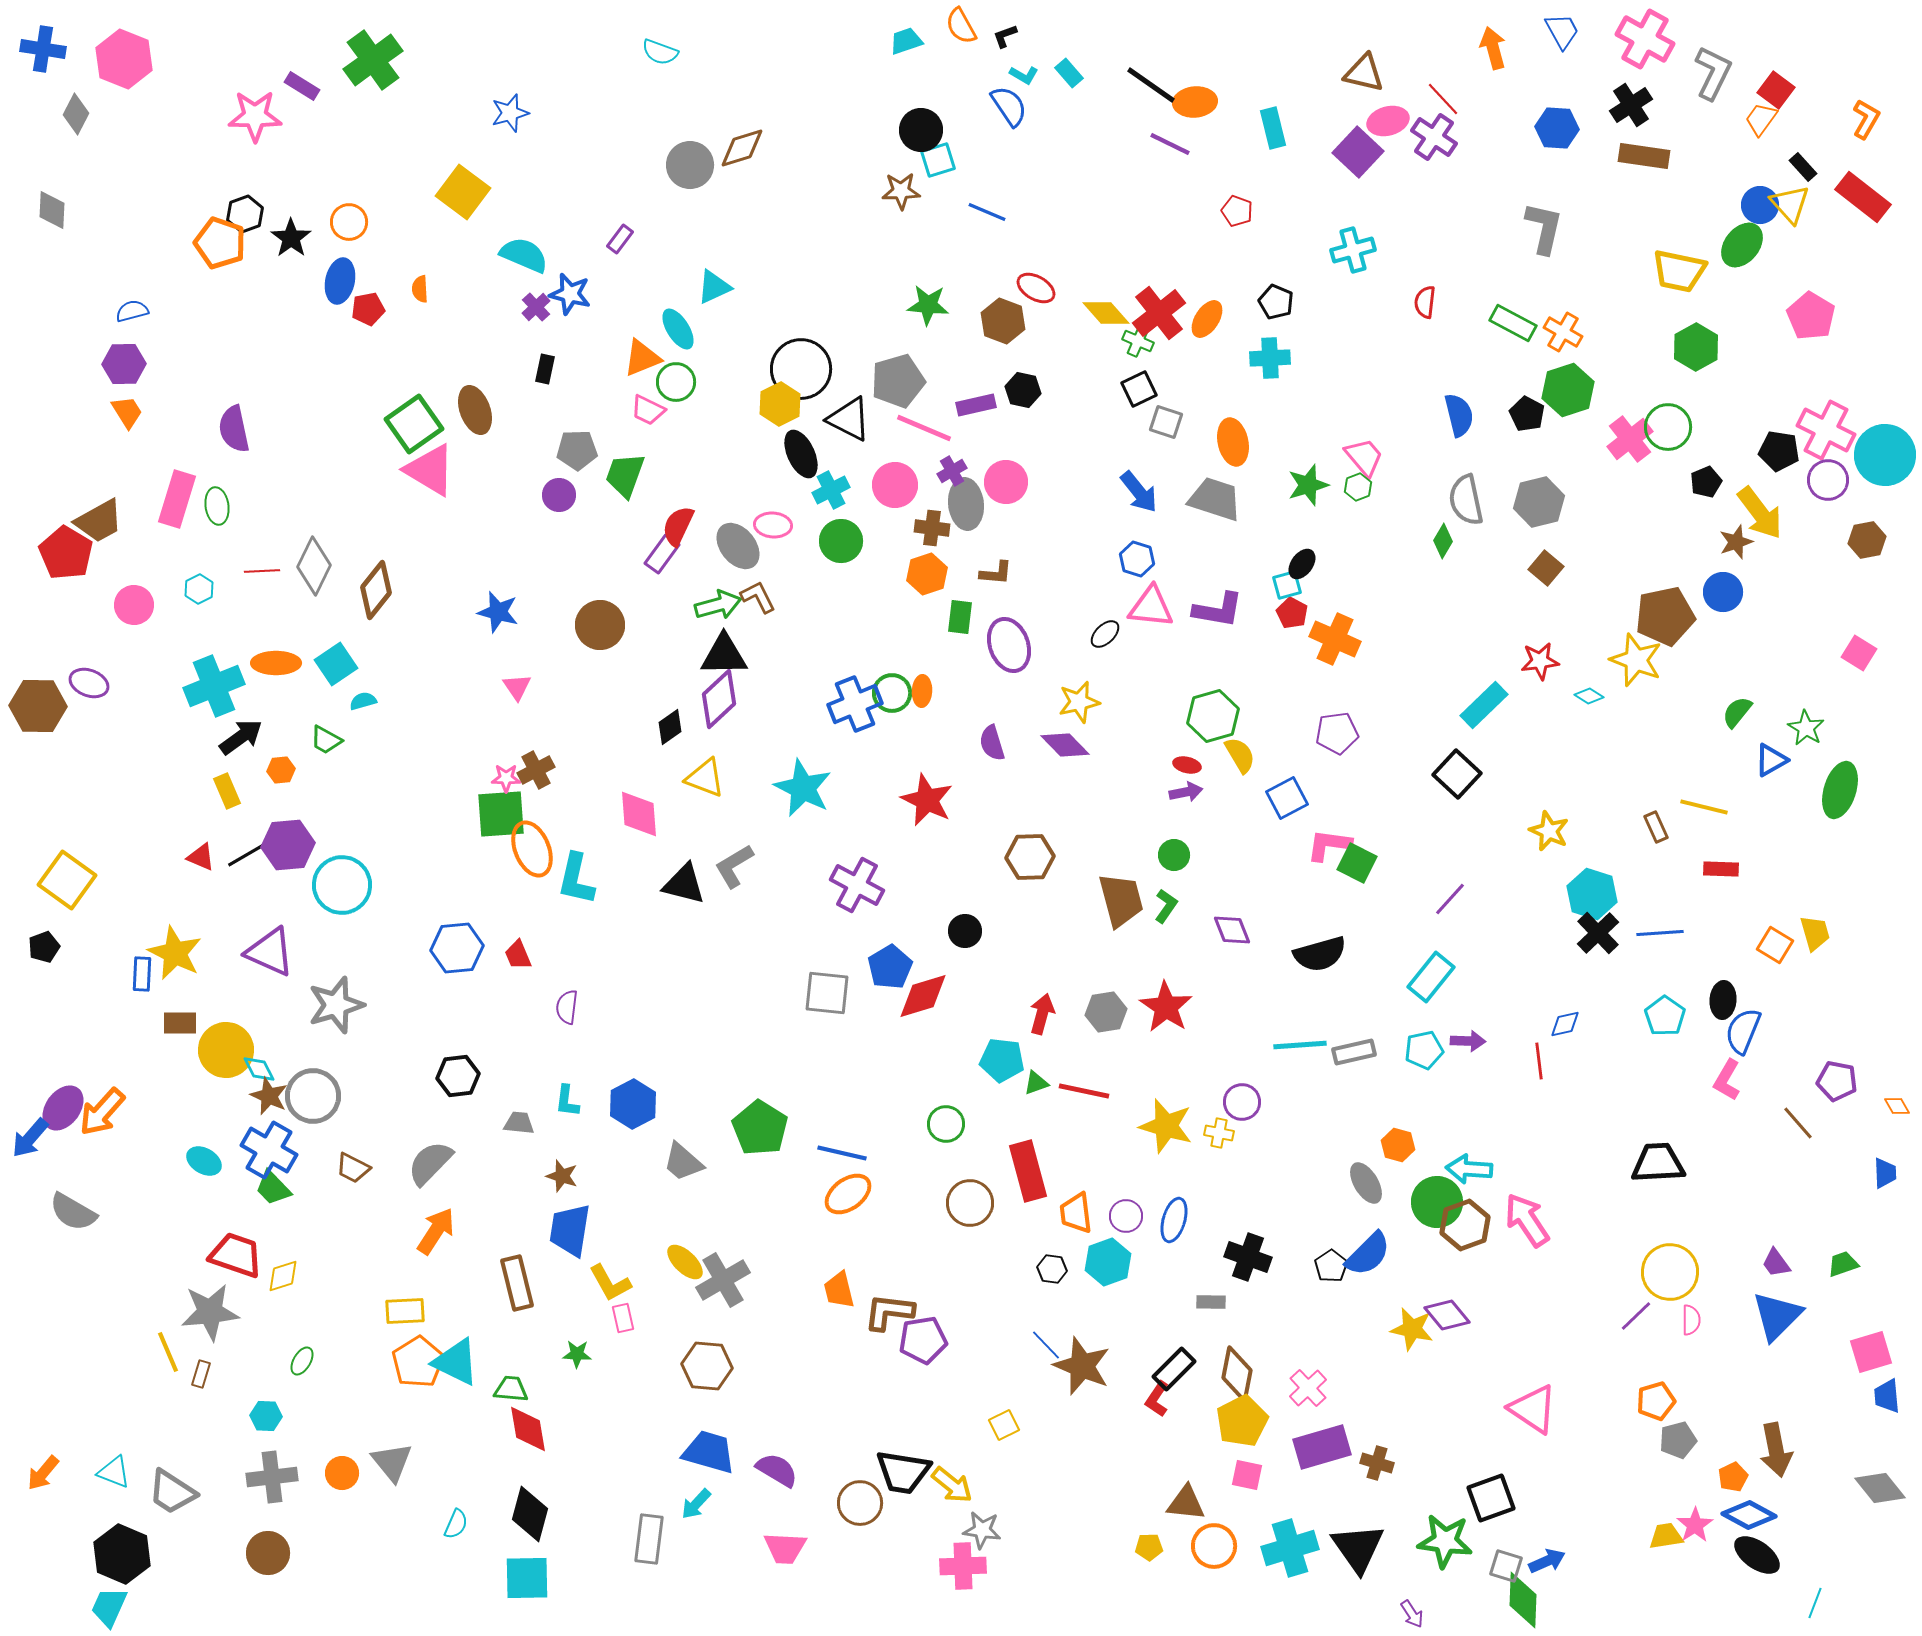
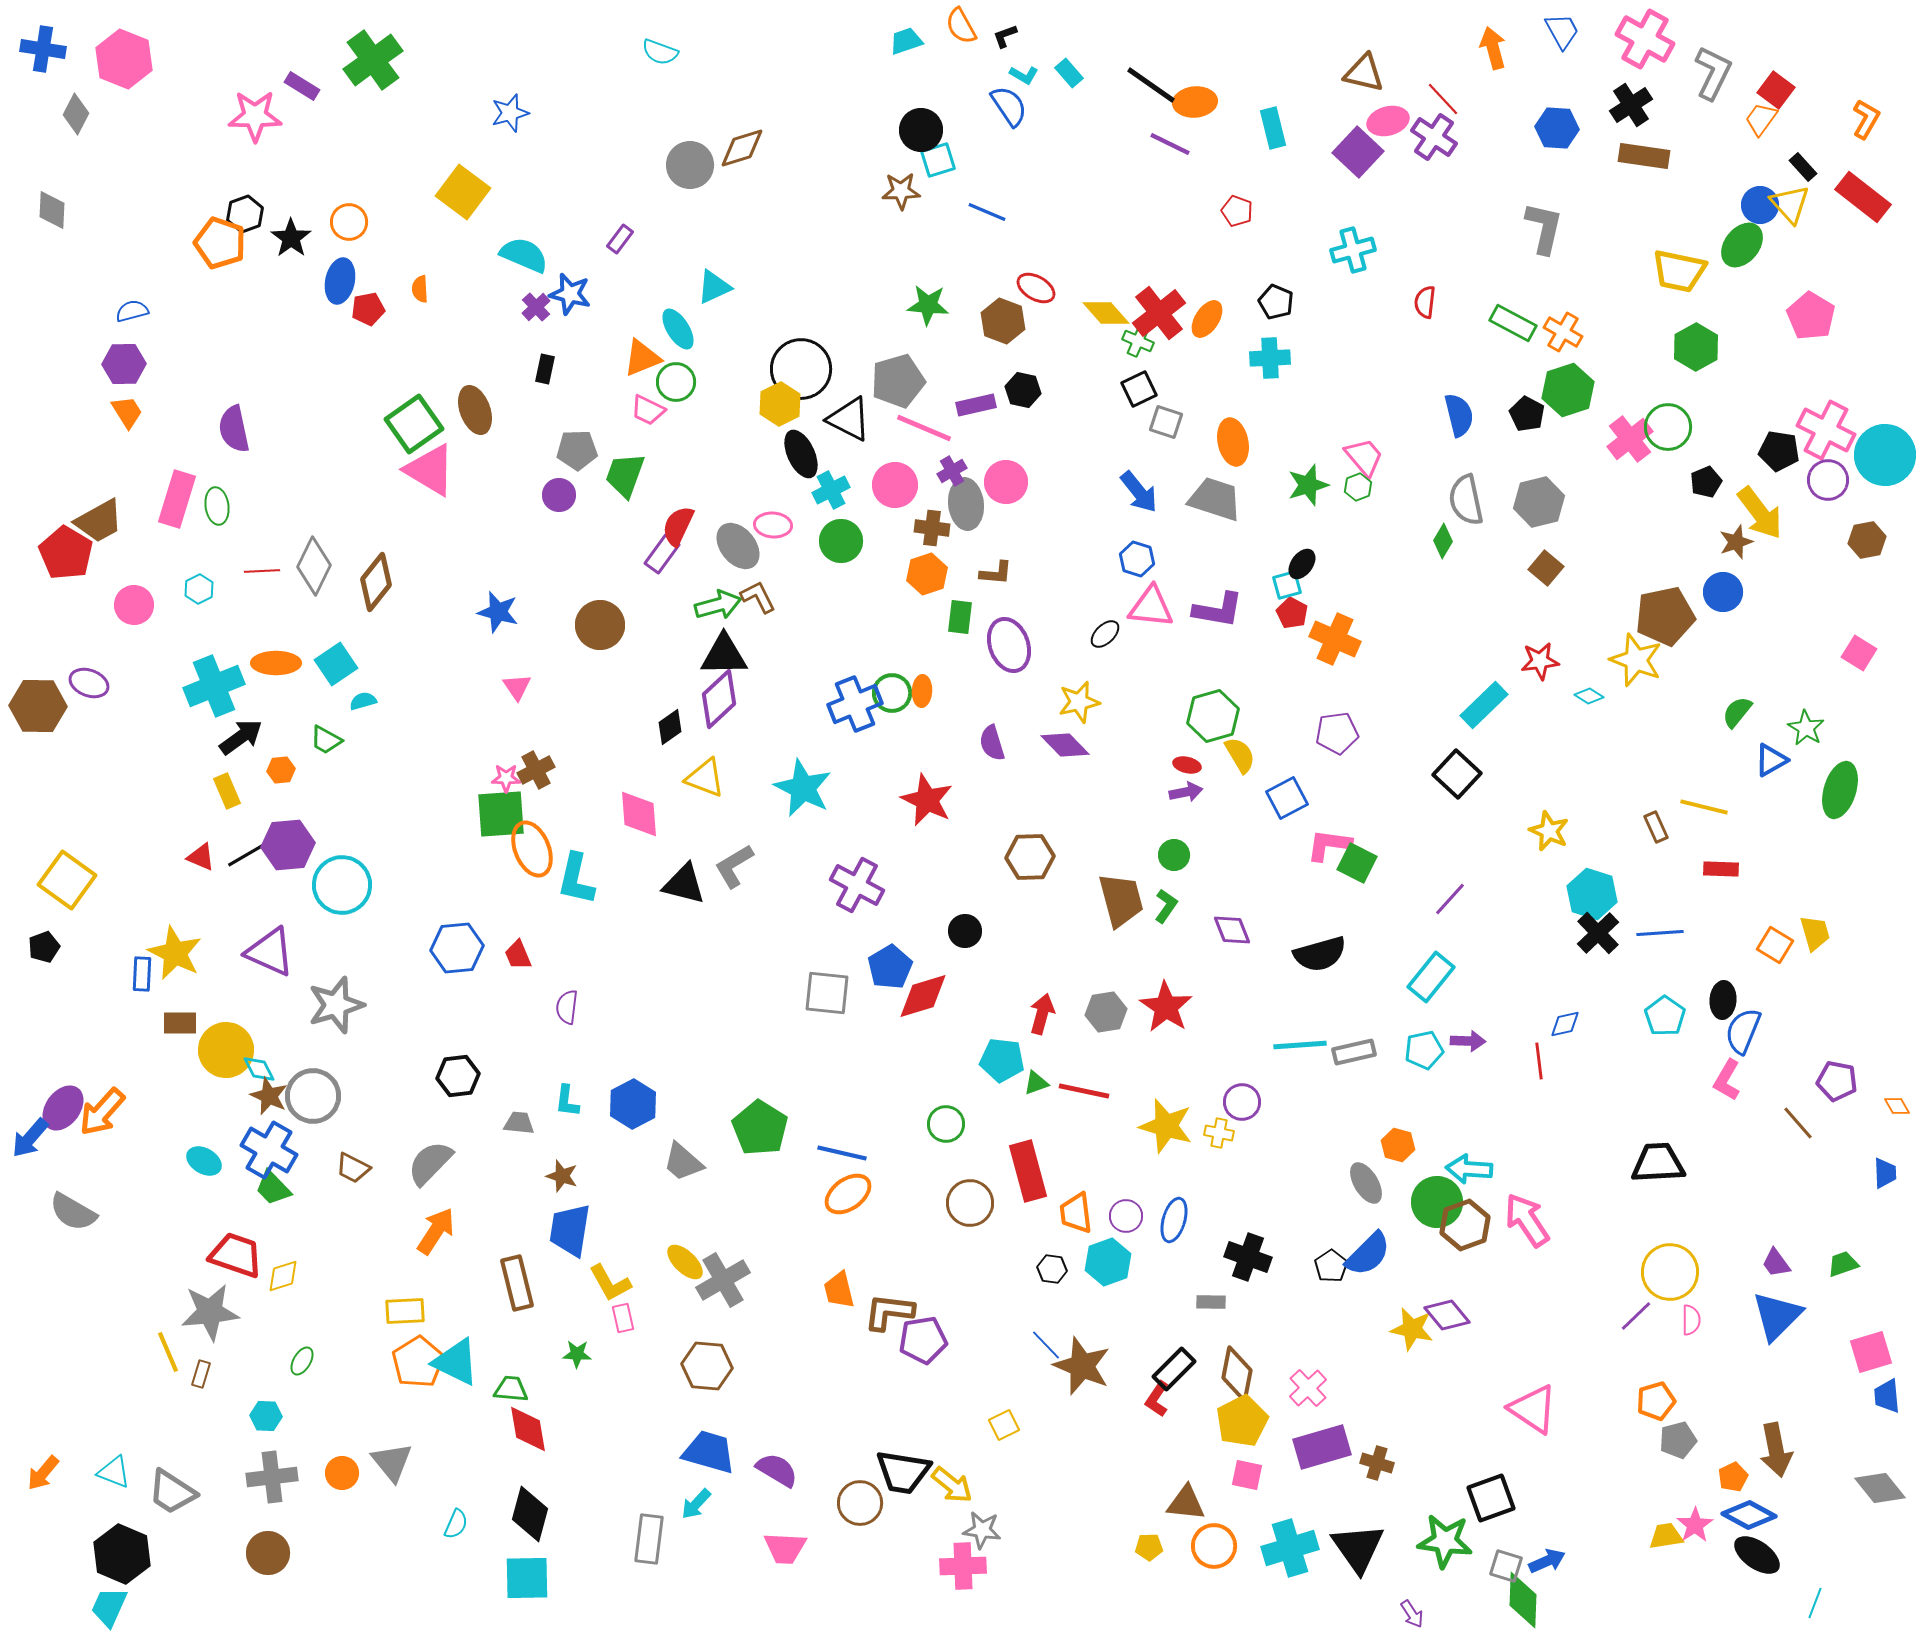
brown diamond at (376, 590): moved 8 px up
